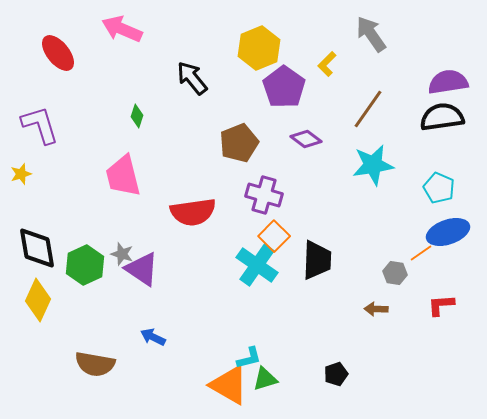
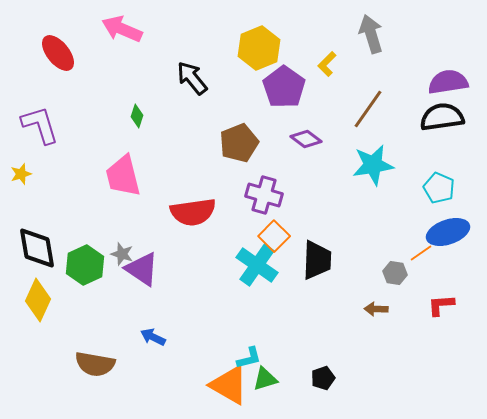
gray arrow: rotated 18 degrees clockwise
black pentagon: moved 13 px left, 4 px down
